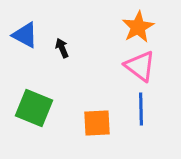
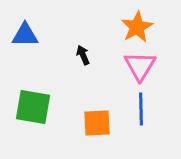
orange star: moved 1 px left
blue triangle: rotated 28 degrees counterclockwise
black arrow: moved 21 px right, 7 px down
pink triangle: rotated 24 degrees clockwise
green square: moved 1 px left, 1 px up; rotated 12 degrees counterclockwise
